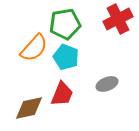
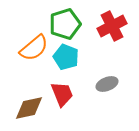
red cross: moved 6 px left, 7 px down
green pentagon: rotated 8 degrees counterclockwise
orange semicircle: rotated 8 degrees clockwise
red trapezoid: rotated 44 degrees counterclockwise
